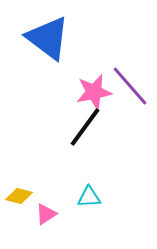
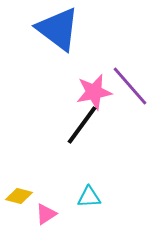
blue triangle: moved 10 px right, 9 px up
black line: moved 3 px left, 2 px up
